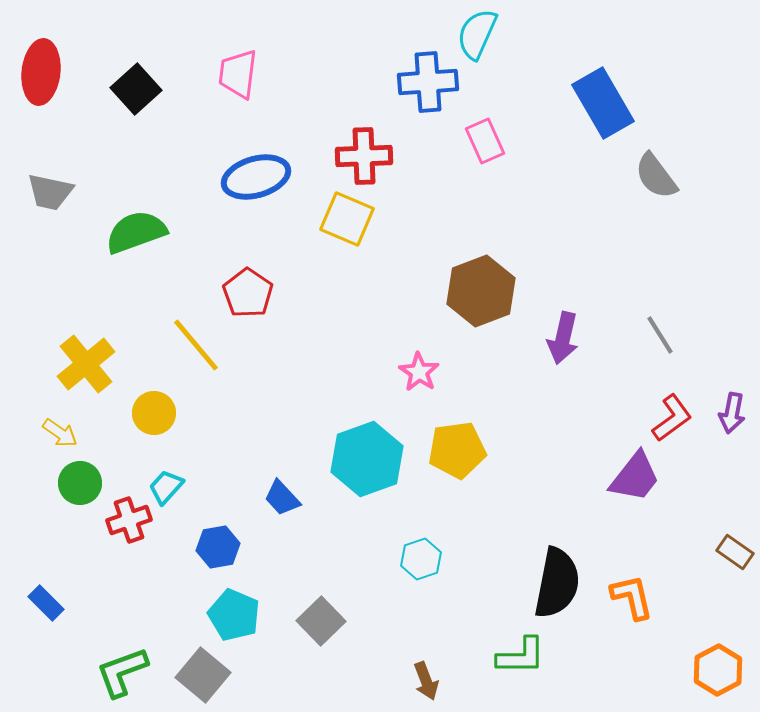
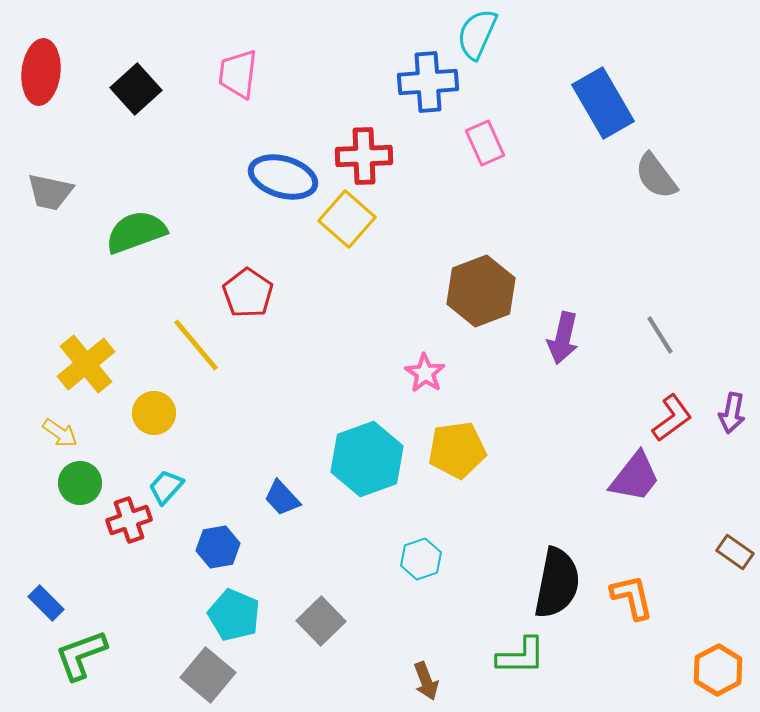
pink rectangle at (485, 141): moved 2 px down
blue ellipse at (256, 177): moved 27 px right; rotated 32 degrees clockwise
yellow square at (347, 219): rotated 18 degrees clockwise
pink star at (419, 372): moved 6 px right, 1 px down
green L-shape at (122, 672): moved 41 px left, 17 px up
gray square at (203, 675): moved 5 px right
